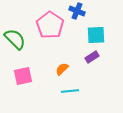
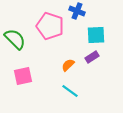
pink pentagon: moved 1 px down; rotated 16 degrees counterclockwise
orange semicircle: moved 6 px right, 4 px up
cyan line: rotated 42 degrees clockwise
